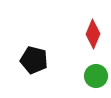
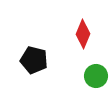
red diamond: moved 10 px left
